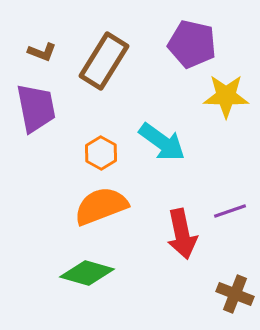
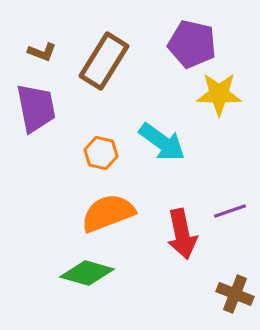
yellow star: moved 7 px left, 2 px up
orange hexagon: rotated 16 degrees counterclockwise
orange semicircle: moved 7 px right, 7 px down
